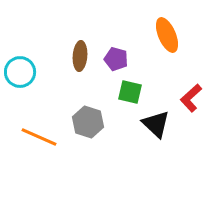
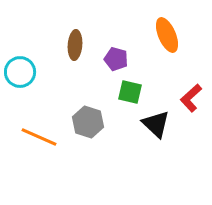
brown ellipse: moved 5 px left, 11 px up
